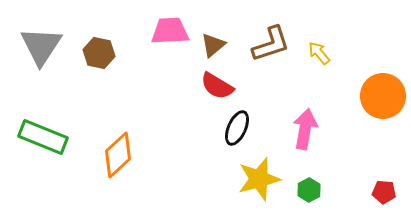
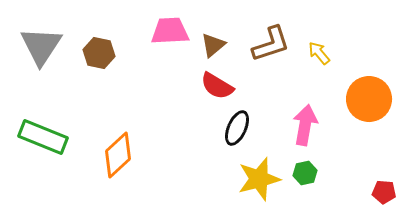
orange circle: moved 14 px left, 3 px down
pink arrow: moved 4 px up
green hexagon: moved 4 px left, 17 px up; rotated 15 degrees clockwise
